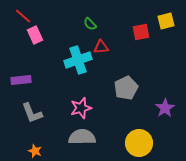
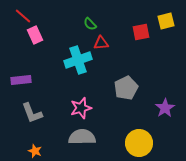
red triangle: moved 4 px up
